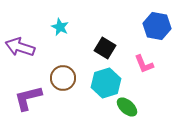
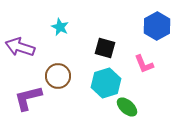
blue hexagon: rotated 20 degrees clockwise
black square: rotated 15 degrees counterclockwise
brown circle: moved 5 px left, 2 px up
